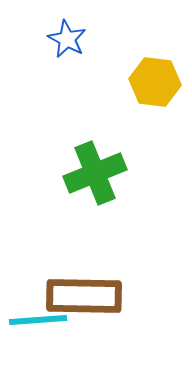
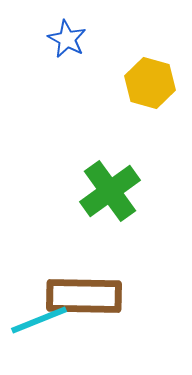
yellow hexagon: moved 5 px left, 1 px down; rotated 9 degrees clockwise
green cross: moved 15 px right, 18 px down; rotated 14 degrees counterclockwise
cyan line: moved 1 px right; rotated 18 degrees counterclockwise
